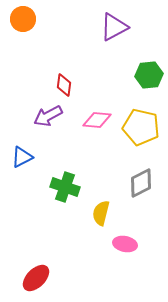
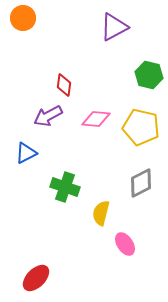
orange circle: moved 1 px up
green hexagon: rotated 20 degrees clockwise
pink diamond: moved 1 px left, 1 px up
blue triangle: moved 4 px right, 4 px up
pink ellipse: rotated 45 degrees clockwise
